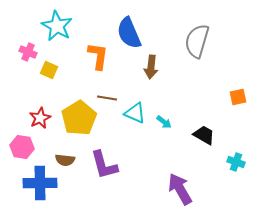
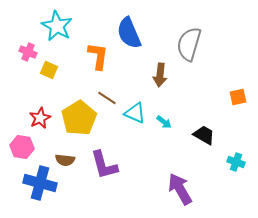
gray semicircle: moved 8 px left, 3 px down
brown arrow: moved 9 px right, 8 px down
brown line: rotated 24 degrees clockwise
blue cross: rotated 16 degrees clockwise
